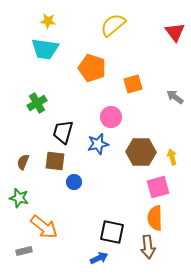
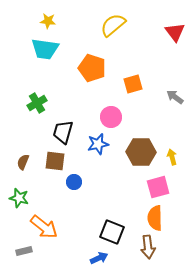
black square: rotated 10 degrees clockwise
